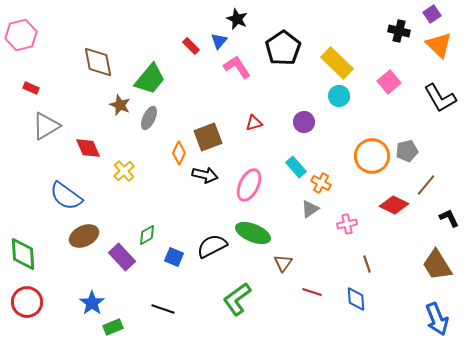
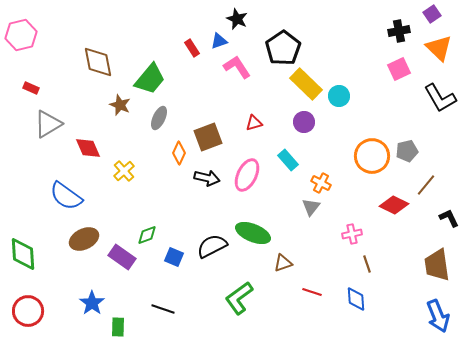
black cross at (399, 31): rotated 25 degrees counterclockwise
blue triangle at (219, 41): rotated 30 degrees clockwise
orange triangle at (439, 45): moved 3 px down
red rectangle at (191, 46): moved 1 px right, 2 px down; rotated 12 degrees clockwise
yellow rectangle at (337, 63): moved 31 px left, 21 px down
pink square at (389, 82): moved 10 px right, 13 px up; rotated 15 degrees clockwise
gray ellipse at (149, 118): moved 10 px right
gray triangle at (46, 126): moved 2 px right, 2 px up
cyan rectangle at (296, 167): moved 8 px left, 7 px up
black arrow at (205, 175): moved 2 px right, 3 px down
pink ellipse at (249, 185): moved 2 px left, 10 px up
gray triangle at (310, 209): moved 1 px right, 2 px up; rotated 18 degrees counterclockwise
pink cross at (347, 224): moved 5 px right, 10 px down
green diamond at (147, 235): rotated 10 degrees clockwise
brown ellipse at (84, 236): moved 3 px down
purple rectangle at (122, 257): rotated 12 degrees counterclockwise
brown triangle at (283, 263): rotated 36 degrees clockwise
brown trapezoid at (437, 265): rotated 24 degrees clockwise
green L-shape at (237, 299): moved 2 px right, 1 px up
red circle at (27, 302): moved 1 px right, 9 px down
blue arrow at (437, 319): moved 1 px right, 3 px up
green rectangle at (113, 327): moved 5 px right; rotated 66 degrees counterclockwise
